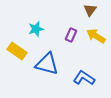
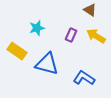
brown triangle: rotated 32 degrees counterclockwise
cyan star: moved 1 px right, 1 px up
